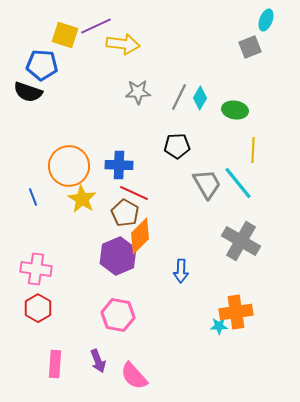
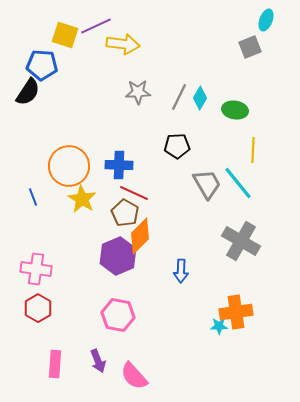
black semicircle: rotated 76 degrees counterclockwise
